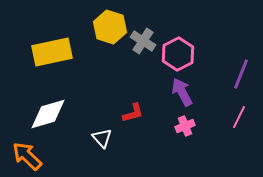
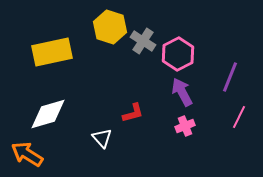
purple line: moved 11 px left, 3 px down
orange arrow: moved 2 px up; rotated 12 degrees counterclockwise
